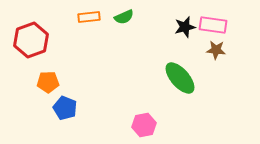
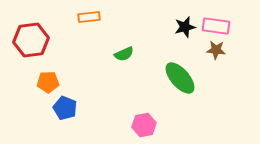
green semicircle: moved 37 px down
pink rectangle: moved 3 px right, 1 px down
red hexagon: rotated 12 degrees clockwise
